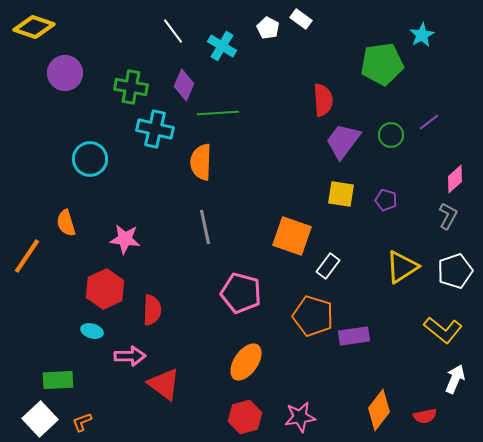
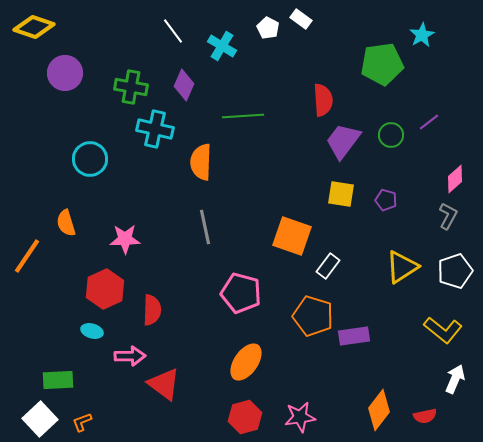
green line at (218, 113): moved 25 px right, 3 px down
pink star at (125, 239): rotated 8 degrees counterclockwise
